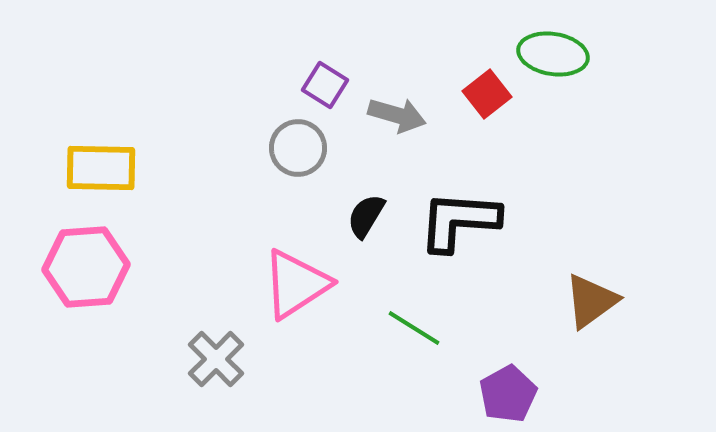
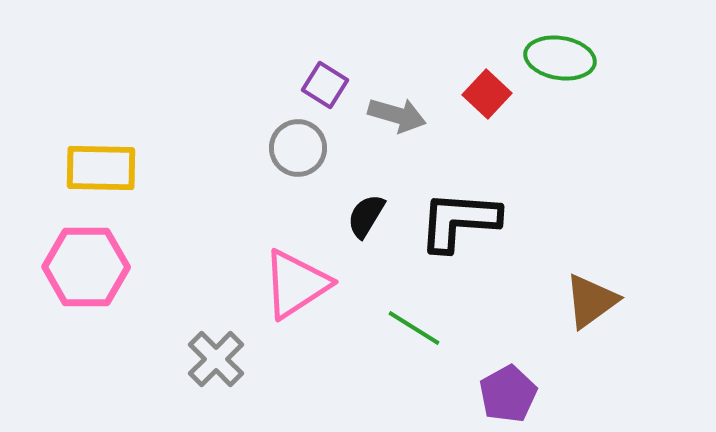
green ellipse: moved 7 px right, 4 px down
red square: rotated 9 degrees counterclockwise
pink hexagon: rotated 4 degrees clockwise
